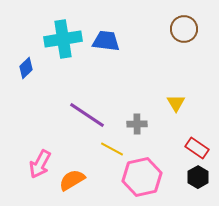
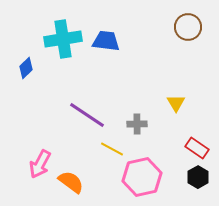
brown circle: moved 4 px right, 2 px up
orange semicircle: moved 1 px left, 2 px down; rotated 68 degrees clockwise
